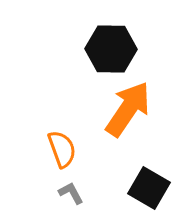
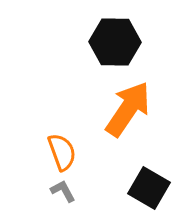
black hexagon: moved 4 px right, 7 px up
orange semicircle: moved 3 px down
gray L-shape: moved 8 px left, 2 px up
